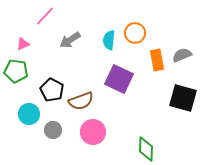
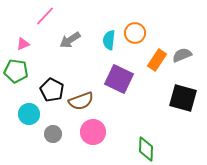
orange rectangle: rotated 45 degrees clockwise
gray circle: moved 4 px down
